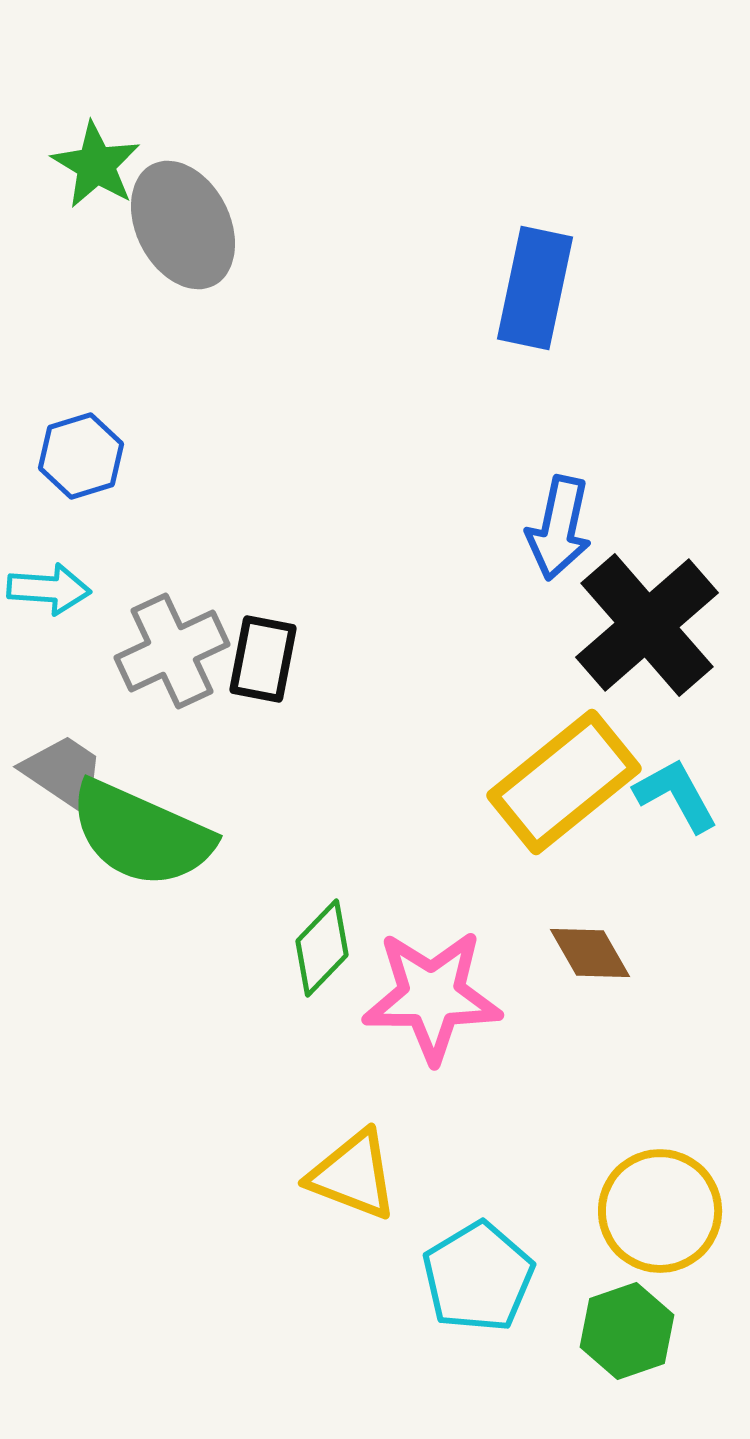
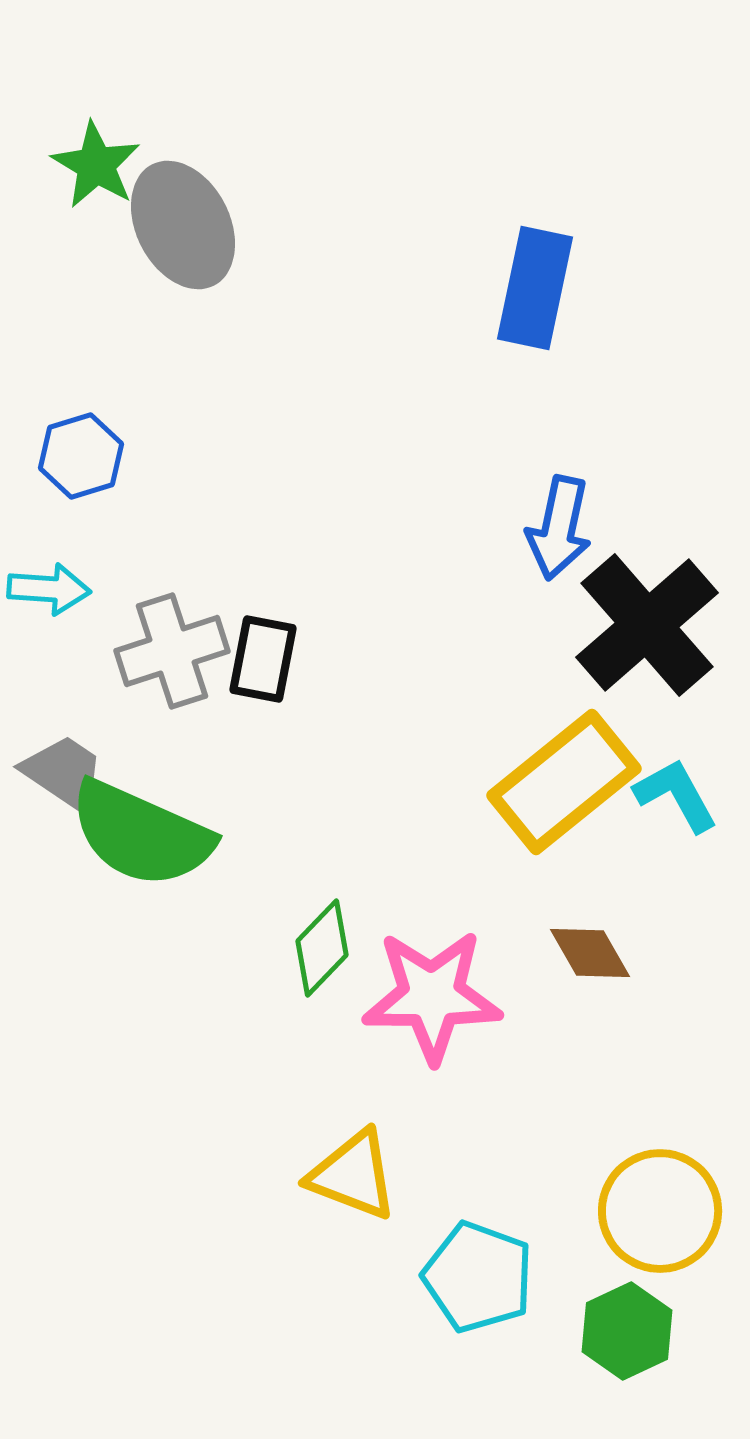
gray cross: rotated 7 degrees clockwise
cyan pentagon: rotated 21 degrees counterclockwise
green hexagon: rotated 6 degrees counterclockwise
